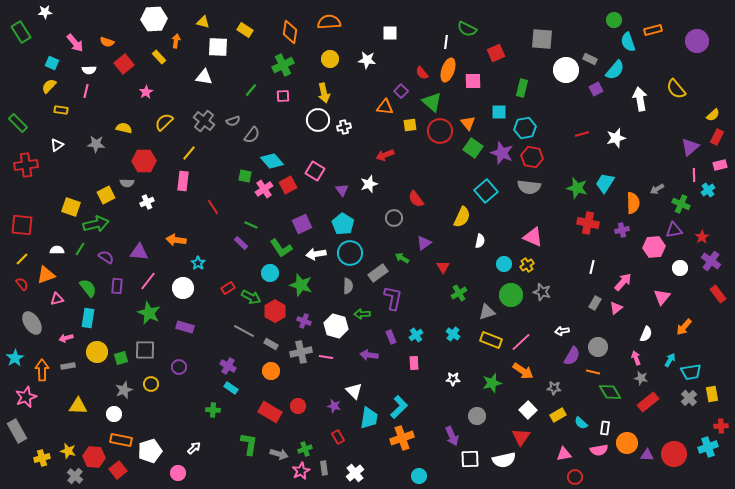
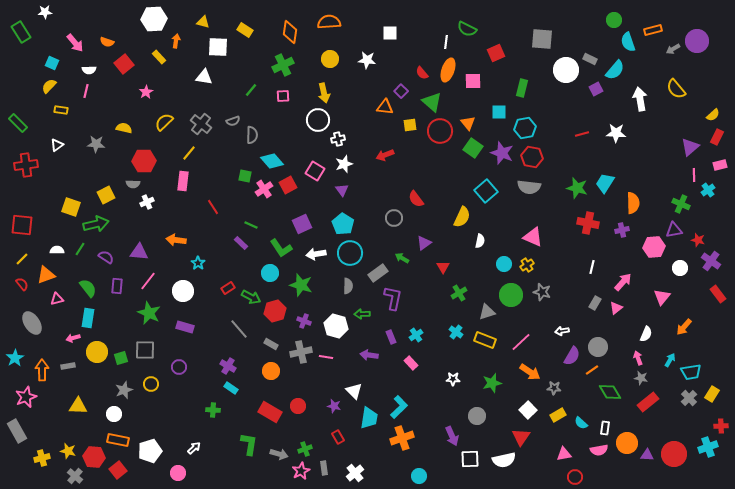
gray cross at (204, 121): moved 3 px left, 3 px down
white cross at (344, 127): moved 6 px left, 12 px down
gray semicircle at (252, 135): rotated 36 degrees counterclockwise
white star at (616, 138): moved 5 px up; rotated 18 degrees clockwise
gray semicircle at (127, 183): moved 6 px right, 1 px down
white star at (369, 184): moved 25 px left, 20 px up
gray arrow at (657, 189): moved 16 px right, 140 px up
red star at (702, 237): moved 4 px left, 3 px down; rotated 24 degrees counterclockwise
white circle at (183, 288): moved 3 px down
red hexagon at (275, 311): rotated 15 degrees clockwise
gray line at (244, 331): moved 5 px left, 2 px up; rotated 20 degrees clockwise
cyan cross at (453, 334): moved 3 px right, 2 px up
pink arrow at (66, 338): moved 7 px right
yellow rectangle at (491, 340): moved 6 px left
pink arrow at (636, 358): moved 2 px right
pink rectangle at (414, 363): moved 3 px left; rotated 40 degrees counterclockwise
orange arrow at (523, 371): moved 7 px right, 1 px down
orange line at (593, 372): moved 1 px left, 2 px up; rotated 48 degrees counterclockwise
yellow rectangle at (712, 394): rotated 42 degrees clockwise
orange rectangle at (121, 440): moved 3 px left
